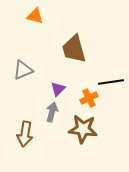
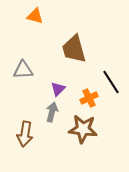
gray triangle: rotated 20 degrees clockwise
black line: rotated 65 degrees clockwise
